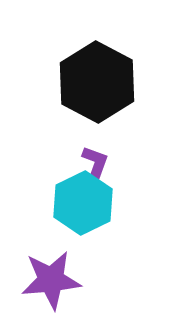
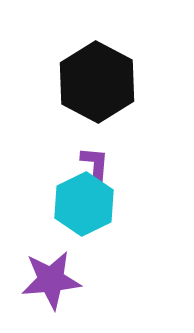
purple L-shape: rotated 15 degrees counterclockwise
cyan hexagon: moved 1 px right, 1 px down
